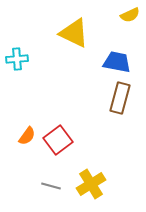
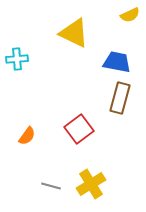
red square: moved 21 px right, 11 px up
